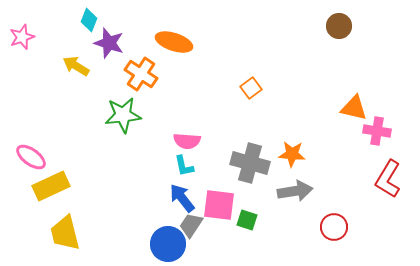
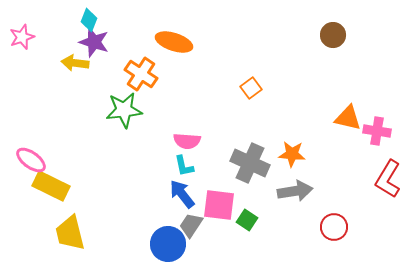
brown circle: moved 6 px left, 9 px down
purple star: moved 15 px left, 1 px up
yellow arrow: moved 1 px left, 3 px up; rotated 24 degrees counterclockwise
orange triangle: moved 6 px left, 10 px down
green star: moved 1 px right, 5 px up
pink ellipse: moved 3 px down
gray cross: rotated 9 degrees clockwise
yellow rectangle: rotated 51 degrees clockwise
blue arrow: moved 4 px up
green square: rotated 15 degrees clockwise
yellow trapezoid: moved 5 px right
